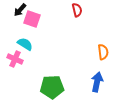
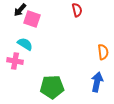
pink cross: moved 2 px down; rotated 14 degrees counterclockwise
